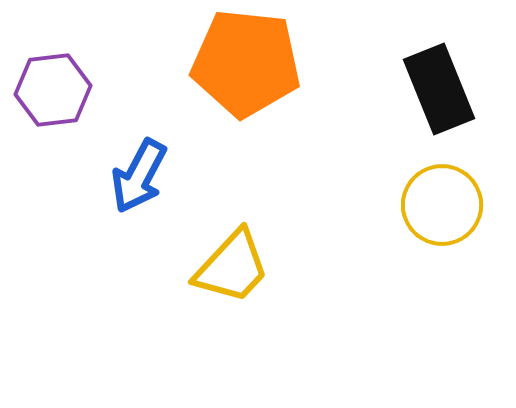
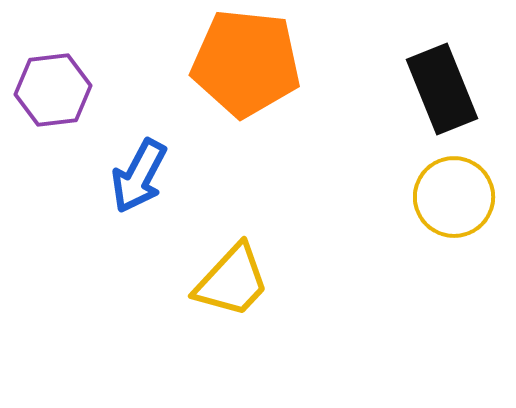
black rectangle: moved 3 px right
yellow circle: moved 12 px right, 8 px up
yellow trapezoid: moved 14 px down
